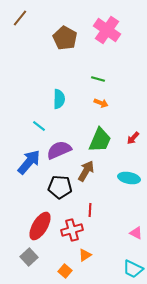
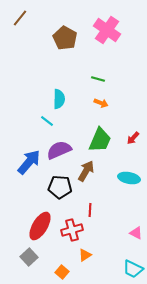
cyan line: moved 8 px right, 5 px up
orange square: moved 3 px left, 1 px down
